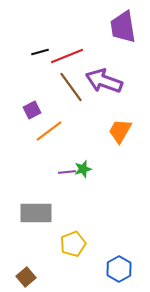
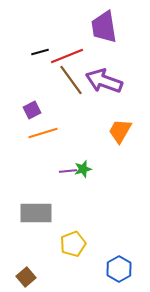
purple trapezoid: moved 19 px left
brown line: moved 7 px up
orange line: moved 6 px left, 2 px down; rotated 20 degrees clockwise
purple line: moved 1 px right, 1 px up
